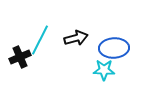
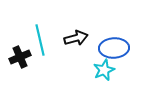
cyan line: rotated 40 degrees counterclockwise
cyan star: rotated 25 degrees counterclockwise
